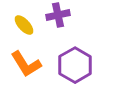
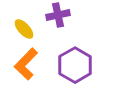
yellow ellipse: moved 4 px down
orange L-shape: rotated 76 degrees clockwise
